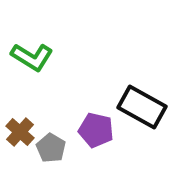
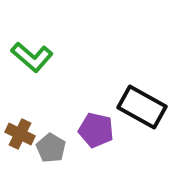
green L-shape: rotated 9 degrees clockwise
brown cross: moved 2 px down; rotated 16 degrees counterclockwise
